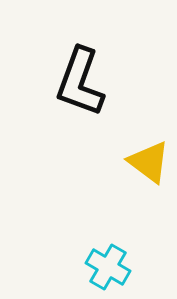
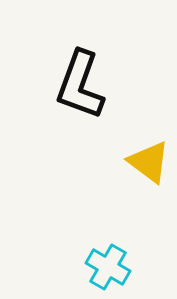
black L-shape: moved 3 px down
